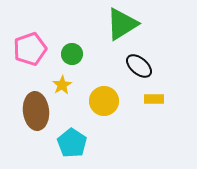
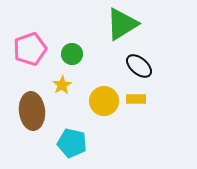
yellow rectangle: moved 18 px left
brown ellipse: moved 4 px left
cyan pentagon: rotated 20 degrees counterclockwise
